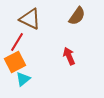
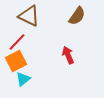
brown triangle: moved 1 px left, 3 px up
red line: rotated 12 degrees clockwise
red arrow: moved 1 px left, 1 px up
orange square: moved 1 px right, 1 px up
